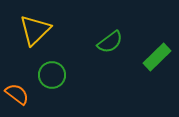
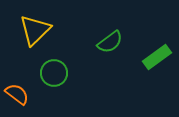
green rectangle: rotated 8 degrees clockwise
green circle: moved 2 px right, 2 px up
